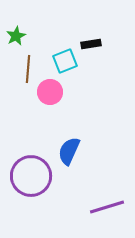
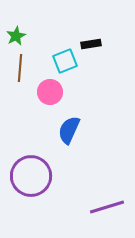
brown line: moved 8 px left, 1 px up
blue semicircle: moved 21 px up
